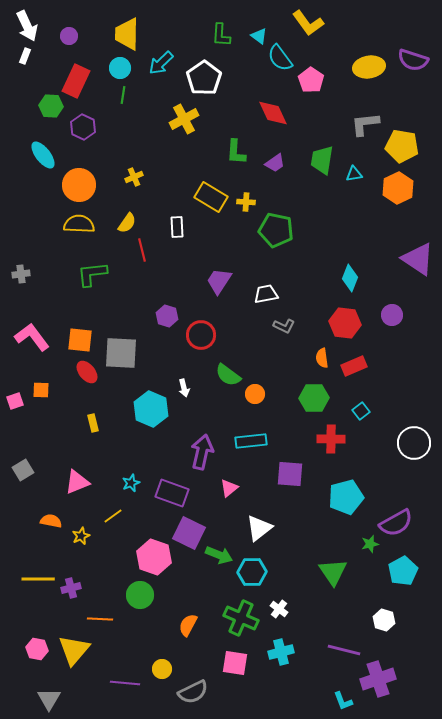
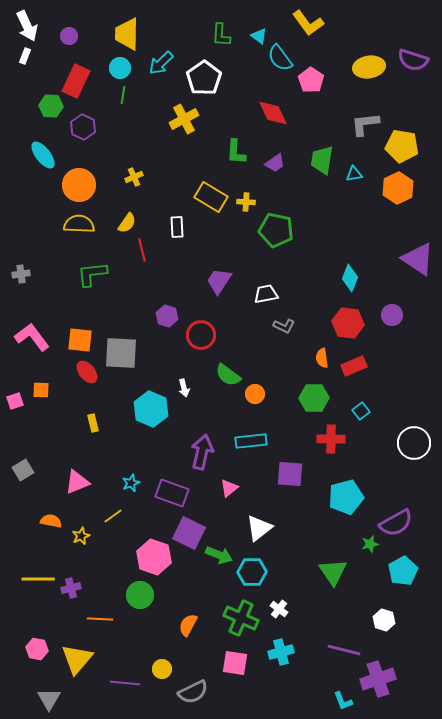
red hexagon at (345, 323): moved 3 px right
yellow triangle at (74, 650): moved 3 px right, 9 px down
